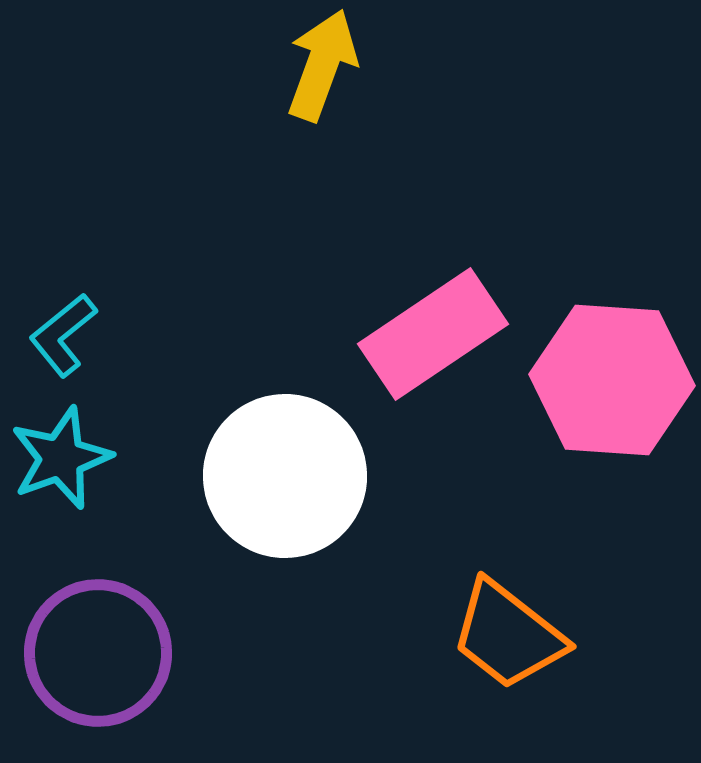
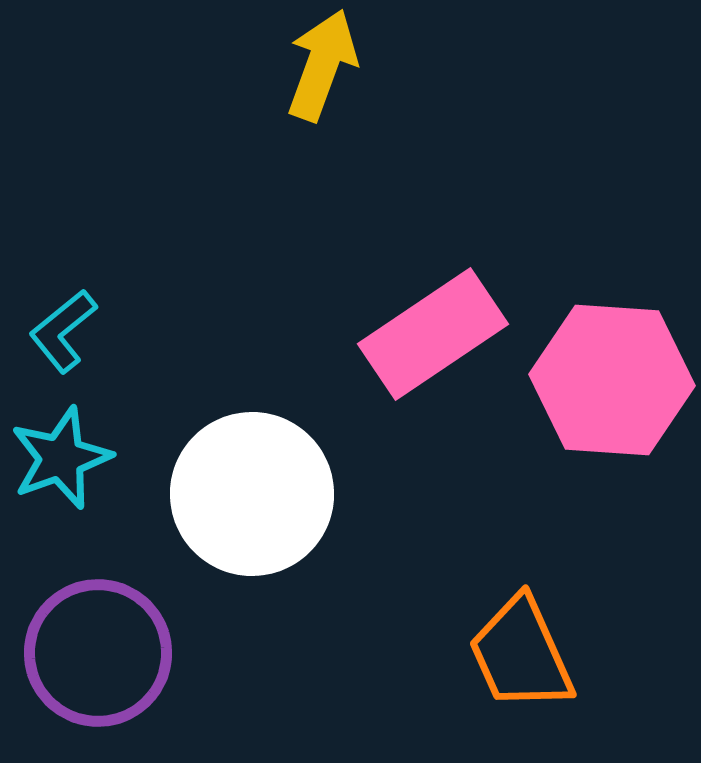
cyan L-shape: moved 4 px up
white circle: moved 33 px left, 18 px down
orange trapezoid: moved 13 px right, 19 px down; rotated 28 degrees clockwise
